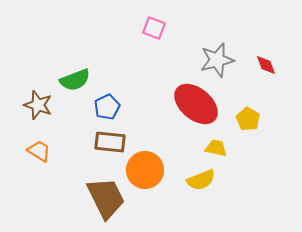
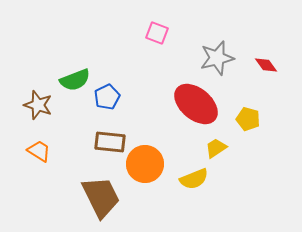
pink square: moved 3 px right, 5 px down
gray star: moved 2 px up
red diamond: rotated 15 degrees counterclockwise
blue pentagon: moved 10 px up
yellow pentagon: rotated 15 degrees counterclockwise
yellow trapezoid: rotated 45 degrees counterclockwise
orange circle: moved 6 px up
yellow semicircle: moved 7 px left, 1 px up
brown trapezoid: moved 5 px left, 1 px up
